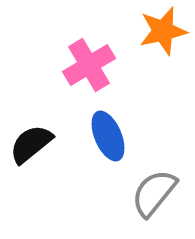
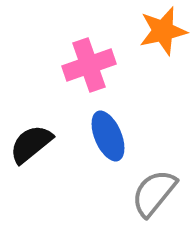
pink cross: rotated 12 degrees clockwise
